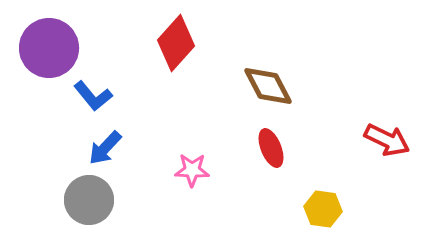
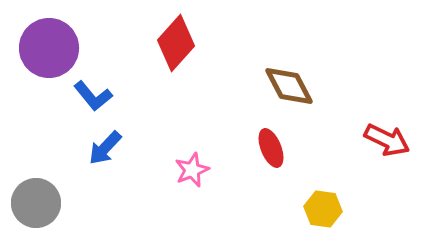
brown diamond: moved 21 px right
pink star: rotated 24 degrees counterclockwise
gray circle: moved 53 px left, 3 px down
